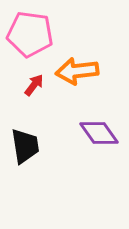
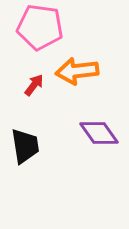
pink pentagon: moved 10 px right, 7 px up
